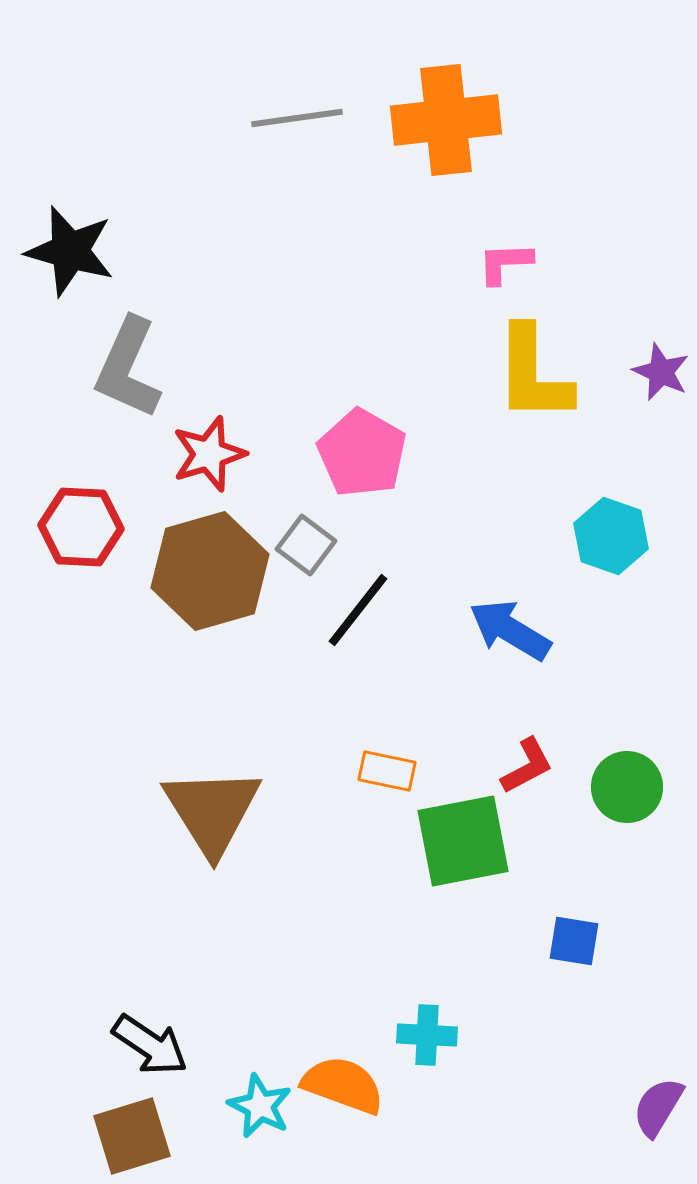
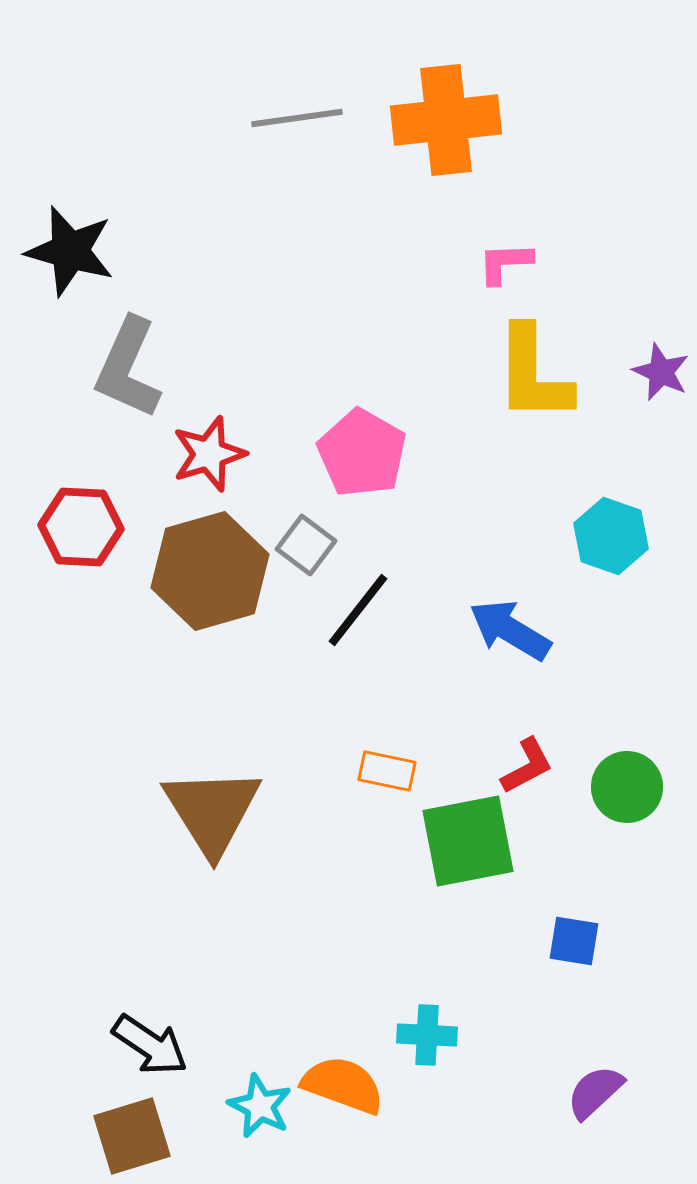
green square: moved 5 px right
purple semicircle: moved 63 px left, 15 px up; rotated 16 degrees clockwise
